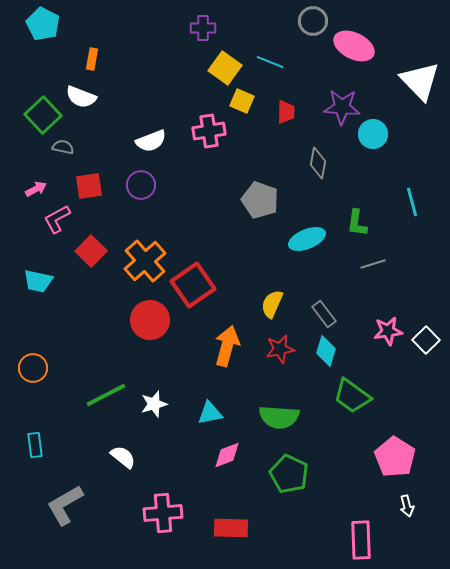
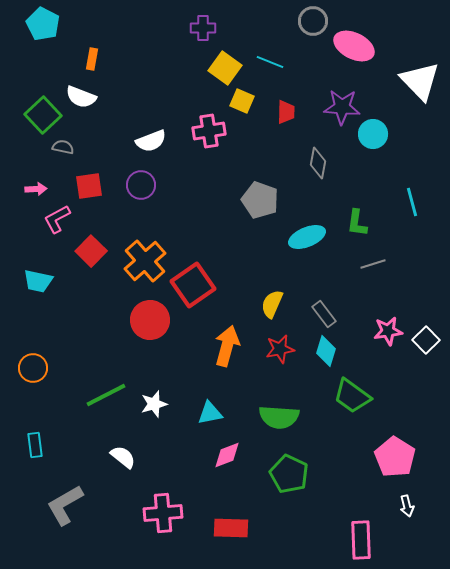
pink arrow at (36, 189): rotated 25 degrees clockwise
cyan ellipse at (307, 239): moved 2 px up
